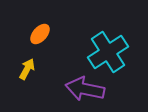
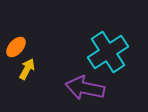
orange ellipse: moved 24 px left, 13 px down
purple arrow: moved 1 px up
